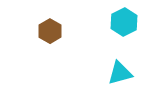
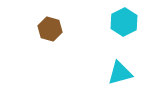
brown hexagon: moved 2 px up; rotated 15 degrees counterclockwise
